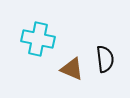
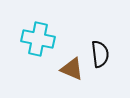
black semicircle: moved 5 px left, 5 px up
